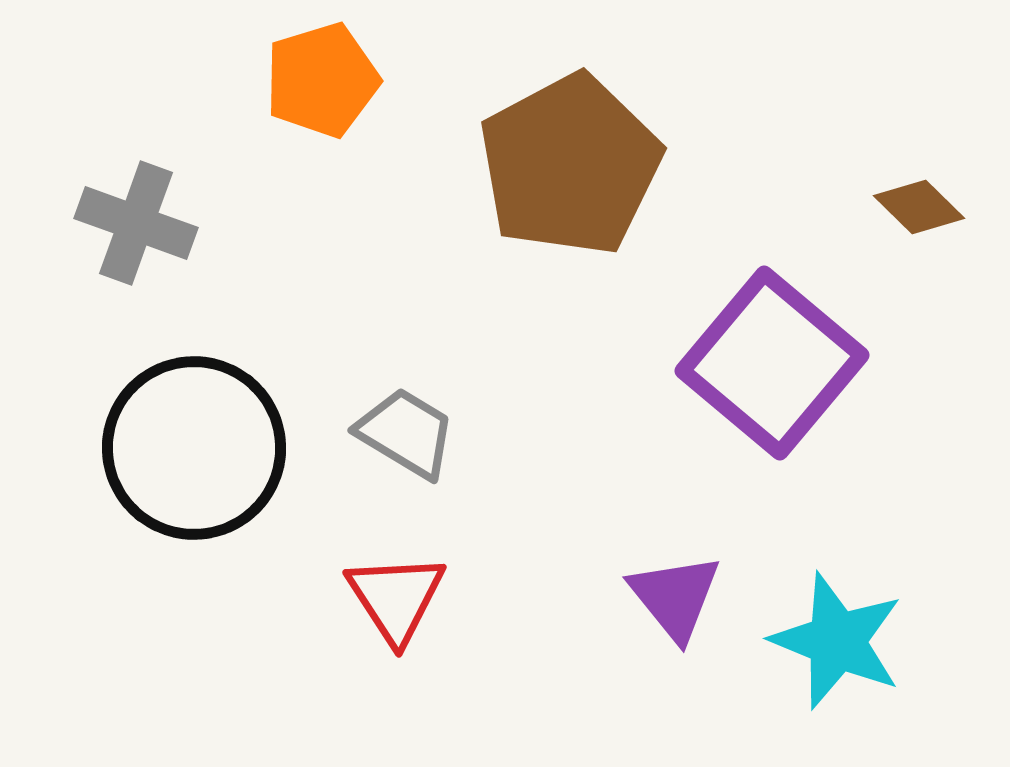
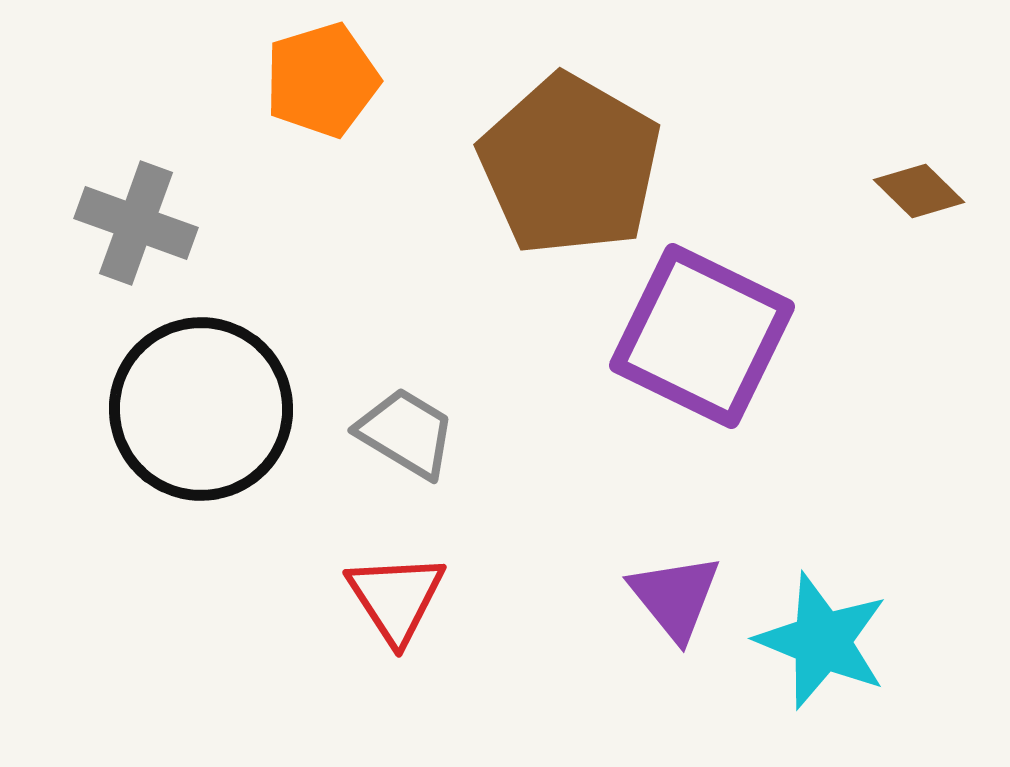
brown pentagon: rotated 14 degrees counterclockwise
brown diamond: moved 16 px up
purple square: moved 70 px left, 27 px up; rotated 14 degrees counterclockwise
black circle: moved 7 px right, 39 px up
cyan star: moved 15 px left
